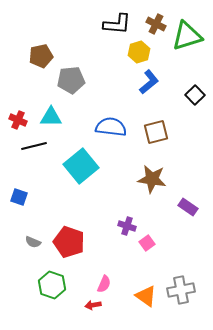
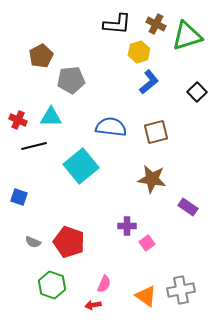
brown pentagon: rotated 15 degrees counterclockwise
black square: moved 2 px right, 3 px up
purple cross: rotated 18 degrees counterclockwise
